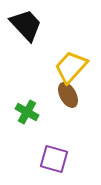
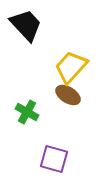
brown ellipse: rotated 30 degrees counterclockwise
